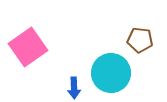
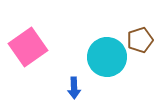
brown pentagon: rotated 25 degrees counterclockwise
cyan circle: moved 4 px left, 16 px up
